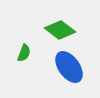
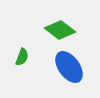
green semicircle: moved 2 px left, 4 px down
